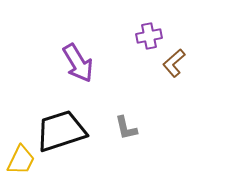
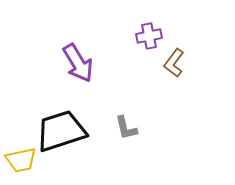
brown L-shape: rotated 12 degrees counterclockwise
yellow trapezoid: rotated 52 degrees clockwise
